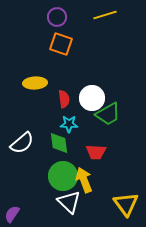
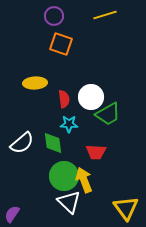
purple circle: moved 3 px left, 1 px up
white circle: moved 1 px left, 1 px up
green diamond: moved 6 px left
green circle: moved 1 px right
yellow triangle: moved 4 px down
